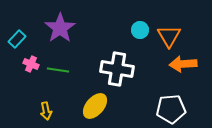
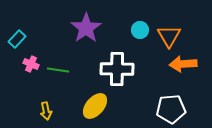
purple star: moved 26 px right
white cross: rotated 8 degrees counterclockwise
